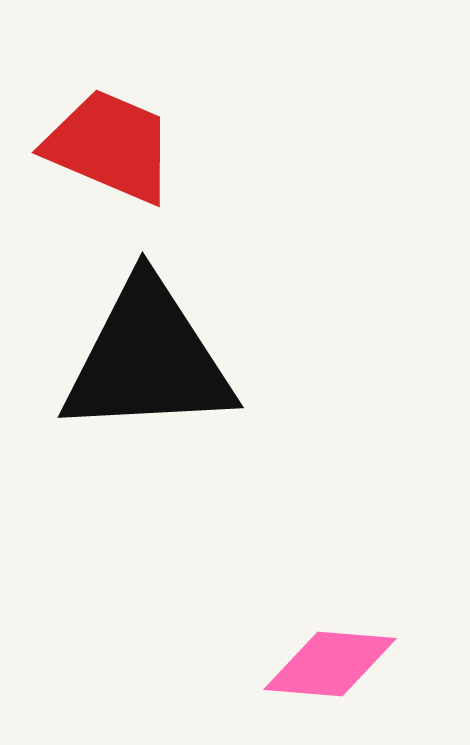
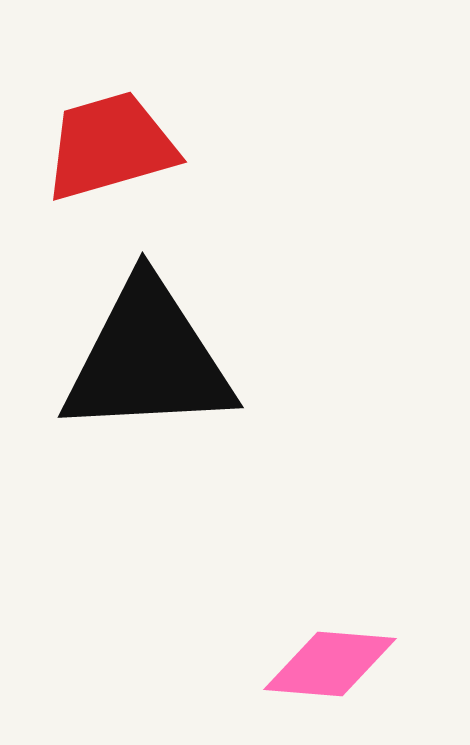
red trapezoid: rotated 39 degrees counterclockwise
